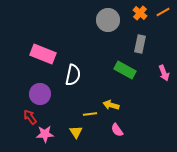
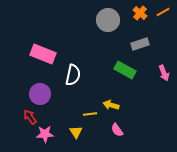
gray rectangle: rotated 60 degrees clockwise
